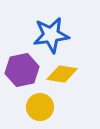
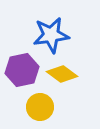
yellow diamond: rotated 28 degrees clockwise
